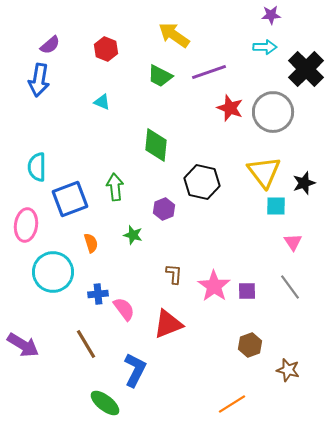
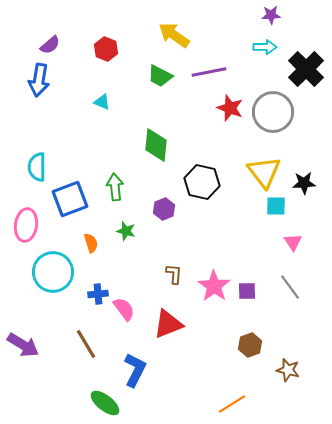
purple line: rotated 8 degrees clockwise
black star: rotated 15 degrees clockwise
green star: moved 7 px left, 4 px up
